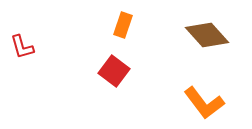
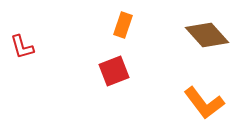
red square: rotated 32 degrees clockwise
